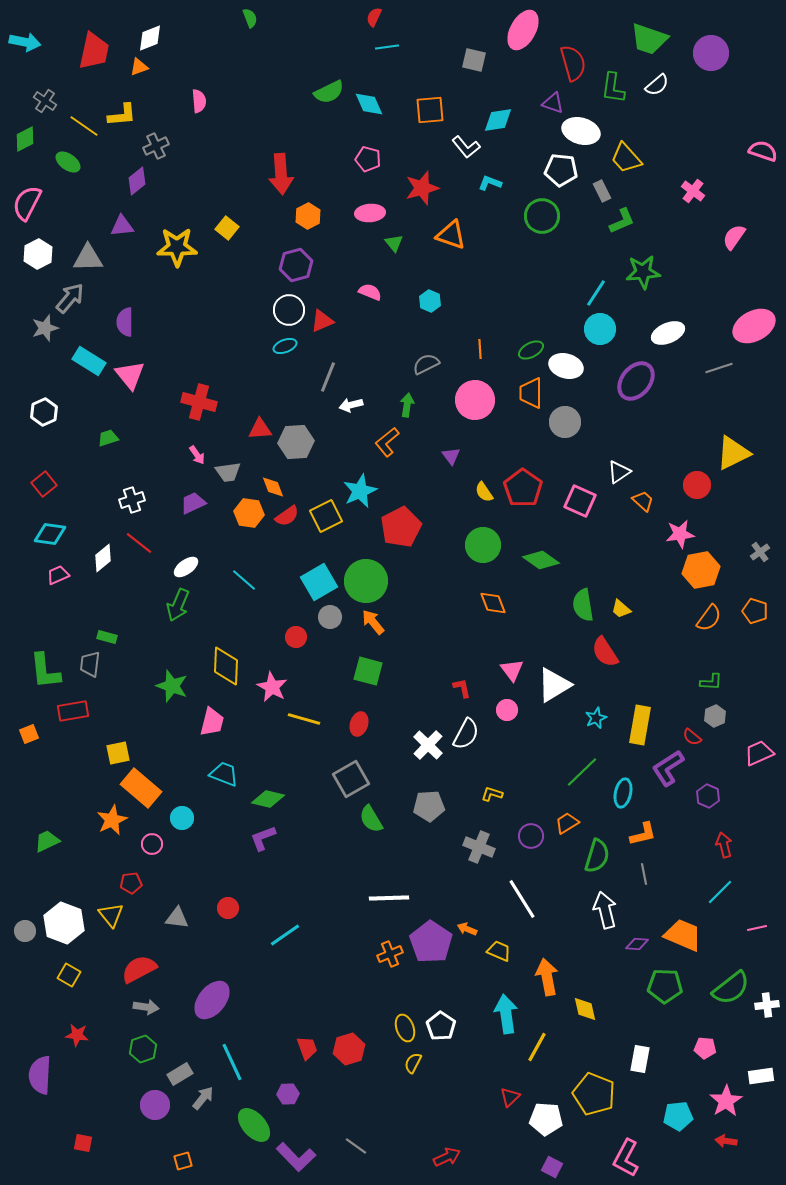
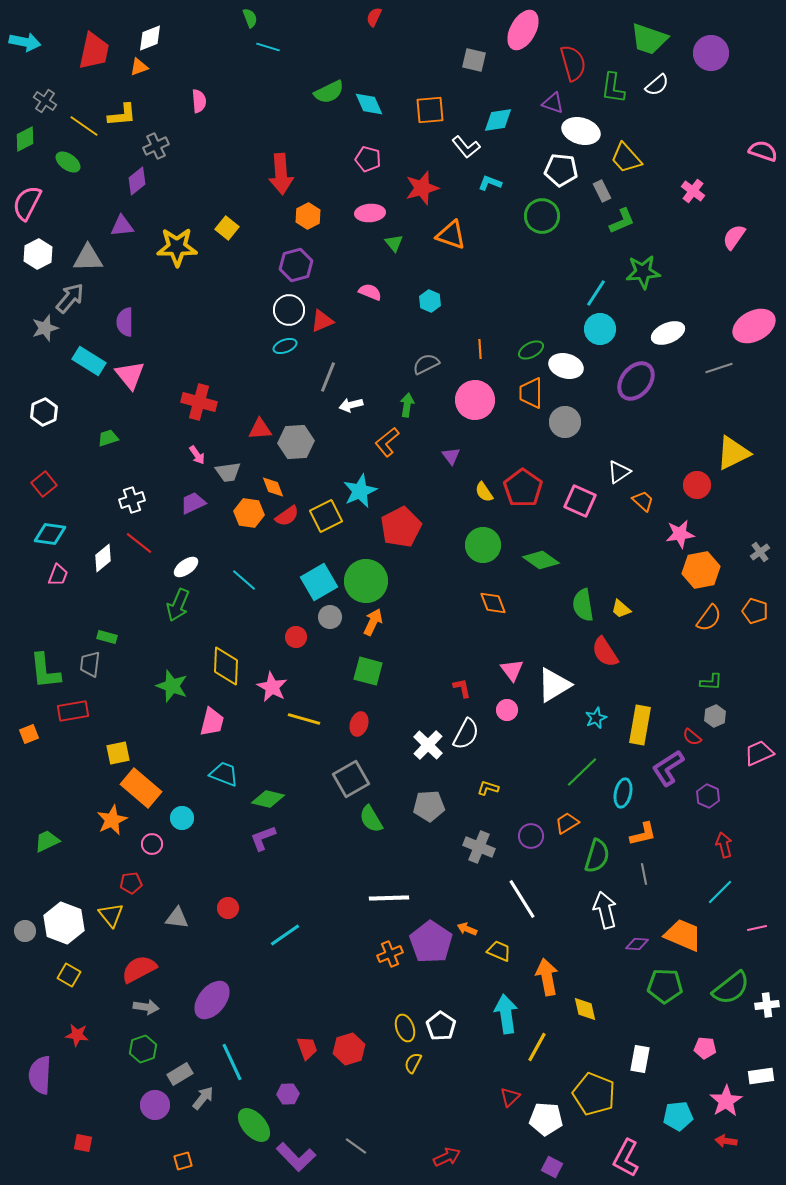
cyan line at (387, 47): moved 119 px left; rotated 25 degrees clockwise
pink trapezoid at (58, 575): rotated 135 degrees clockwise
orange arrow at (373, 622): rotated 64 degrees clockwise
yellow L-shape at (492, 794): moved 4 px left, 6 px up
